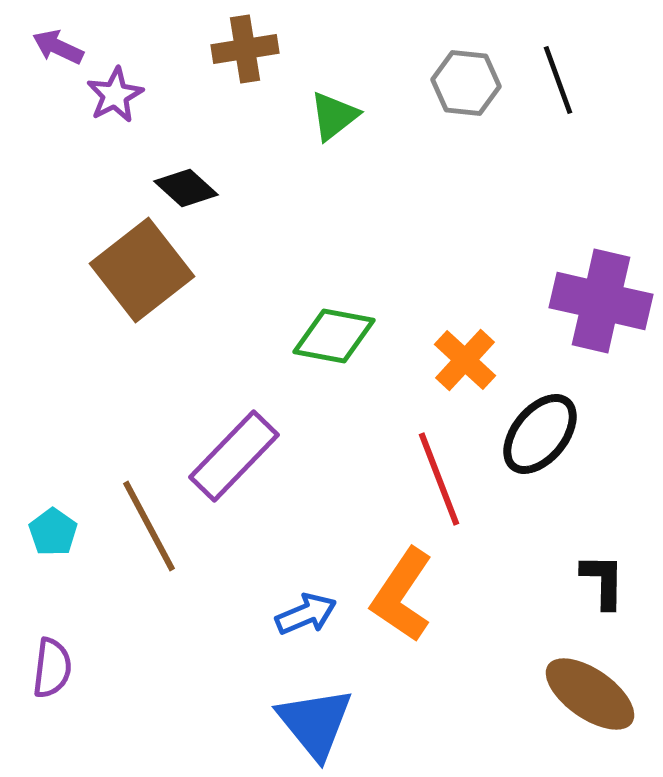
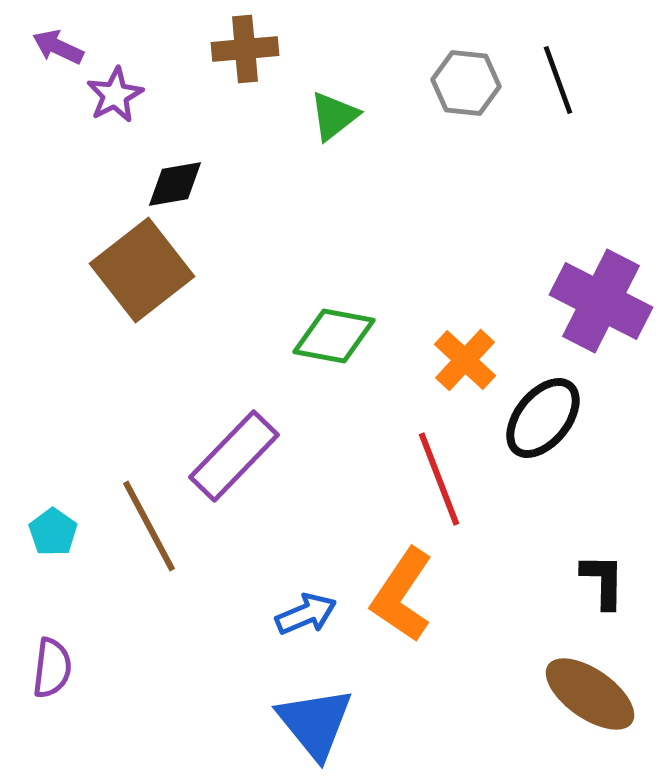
brown cross: rotated 4 degrees clockwise
black diamond: moved 11 px left, 4 px up; rotated 52 degrees counterclockwise
purple cross: rotated 14 degrees clockwise
black ellipse: moved 3 px right, 16 px up
